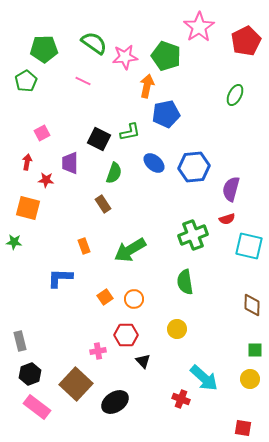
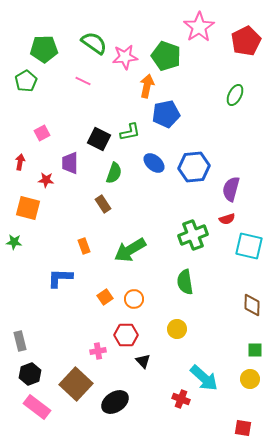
red arrow at (27, 162): moved 7 px left
